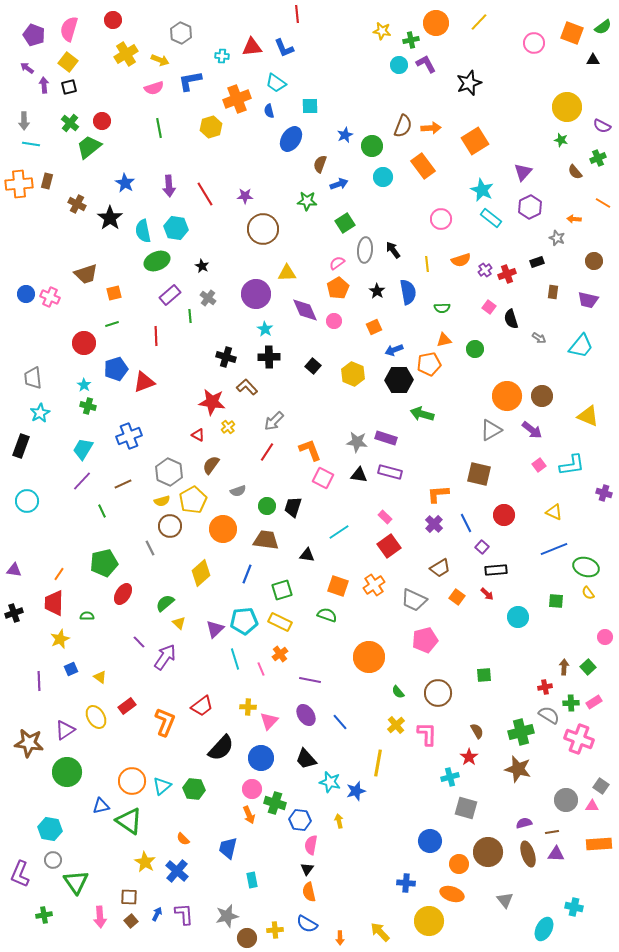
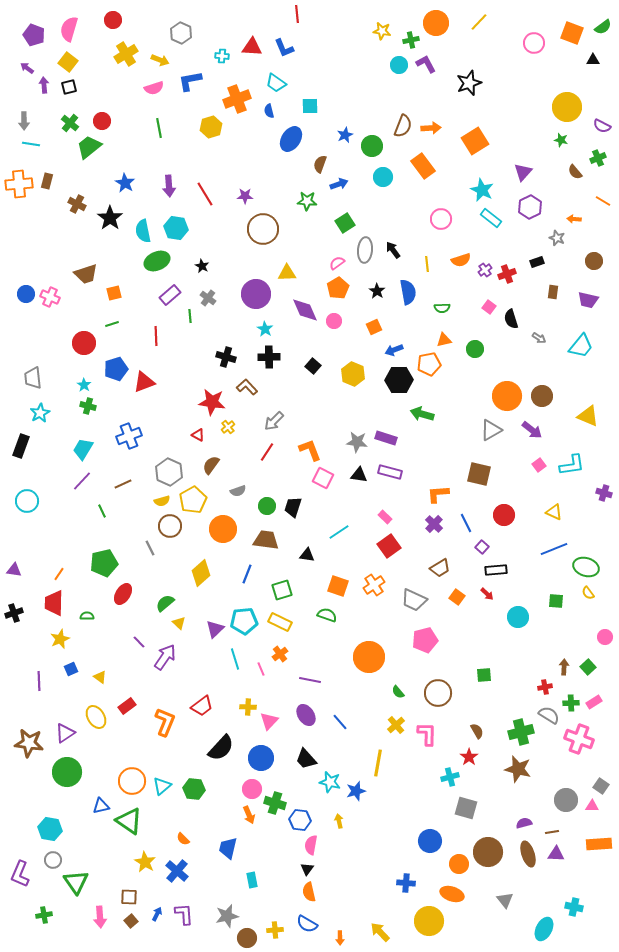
red triangle at (252, 47): rotated 10 degrees clockwise
orange line at (603, 203): moved 2 px up
purple triangle at (65, 730): moved 3 px down
